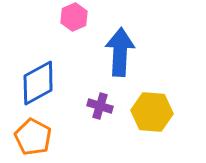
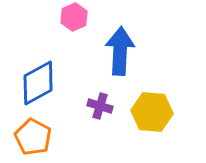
blue arrow: moved 1 px up
